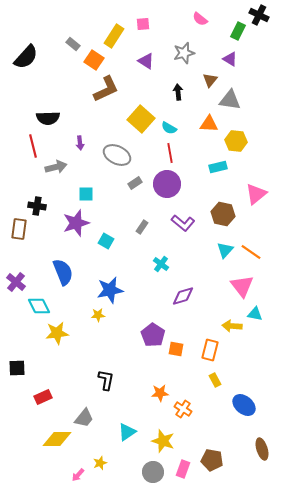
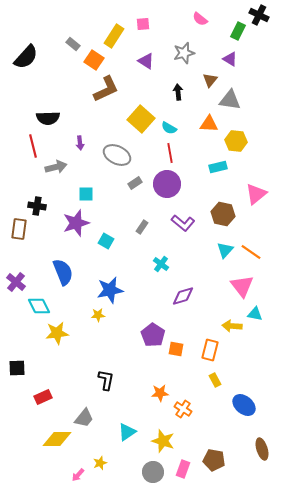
brown pentagon at (212, 460): moved 2 px right
